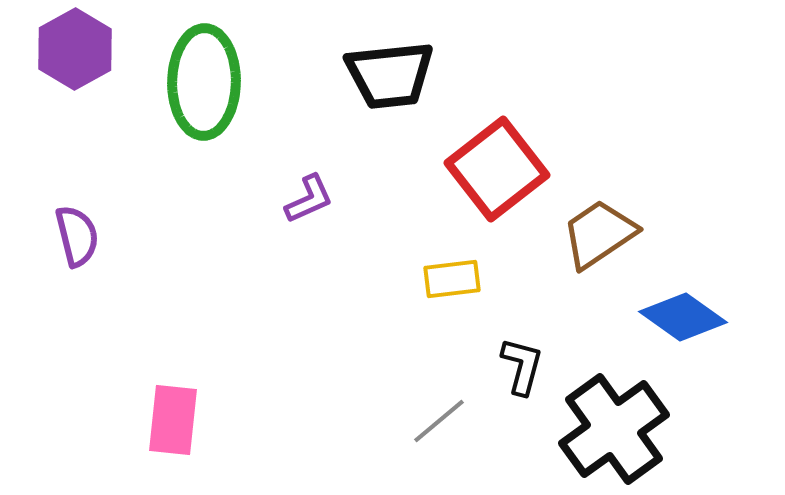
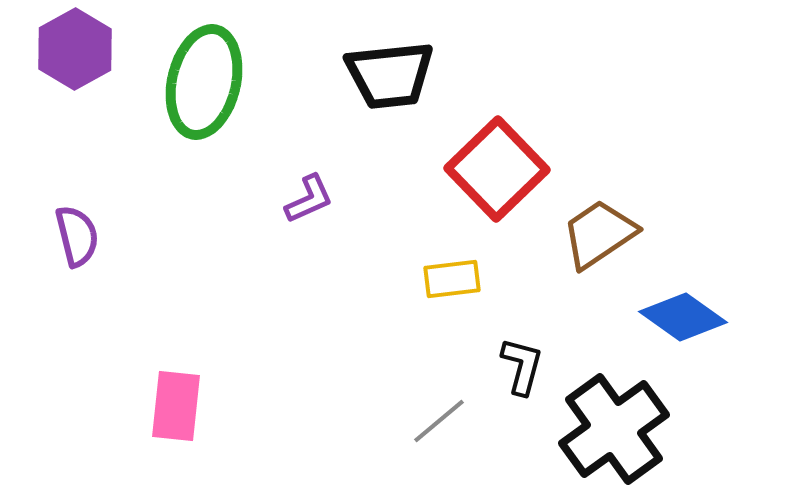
green ellipse: rotated 12 degrees clockwise
red square: rotated 6 degrees counterclockwise
pink rectangle: moved 3 px right, 14 px up
